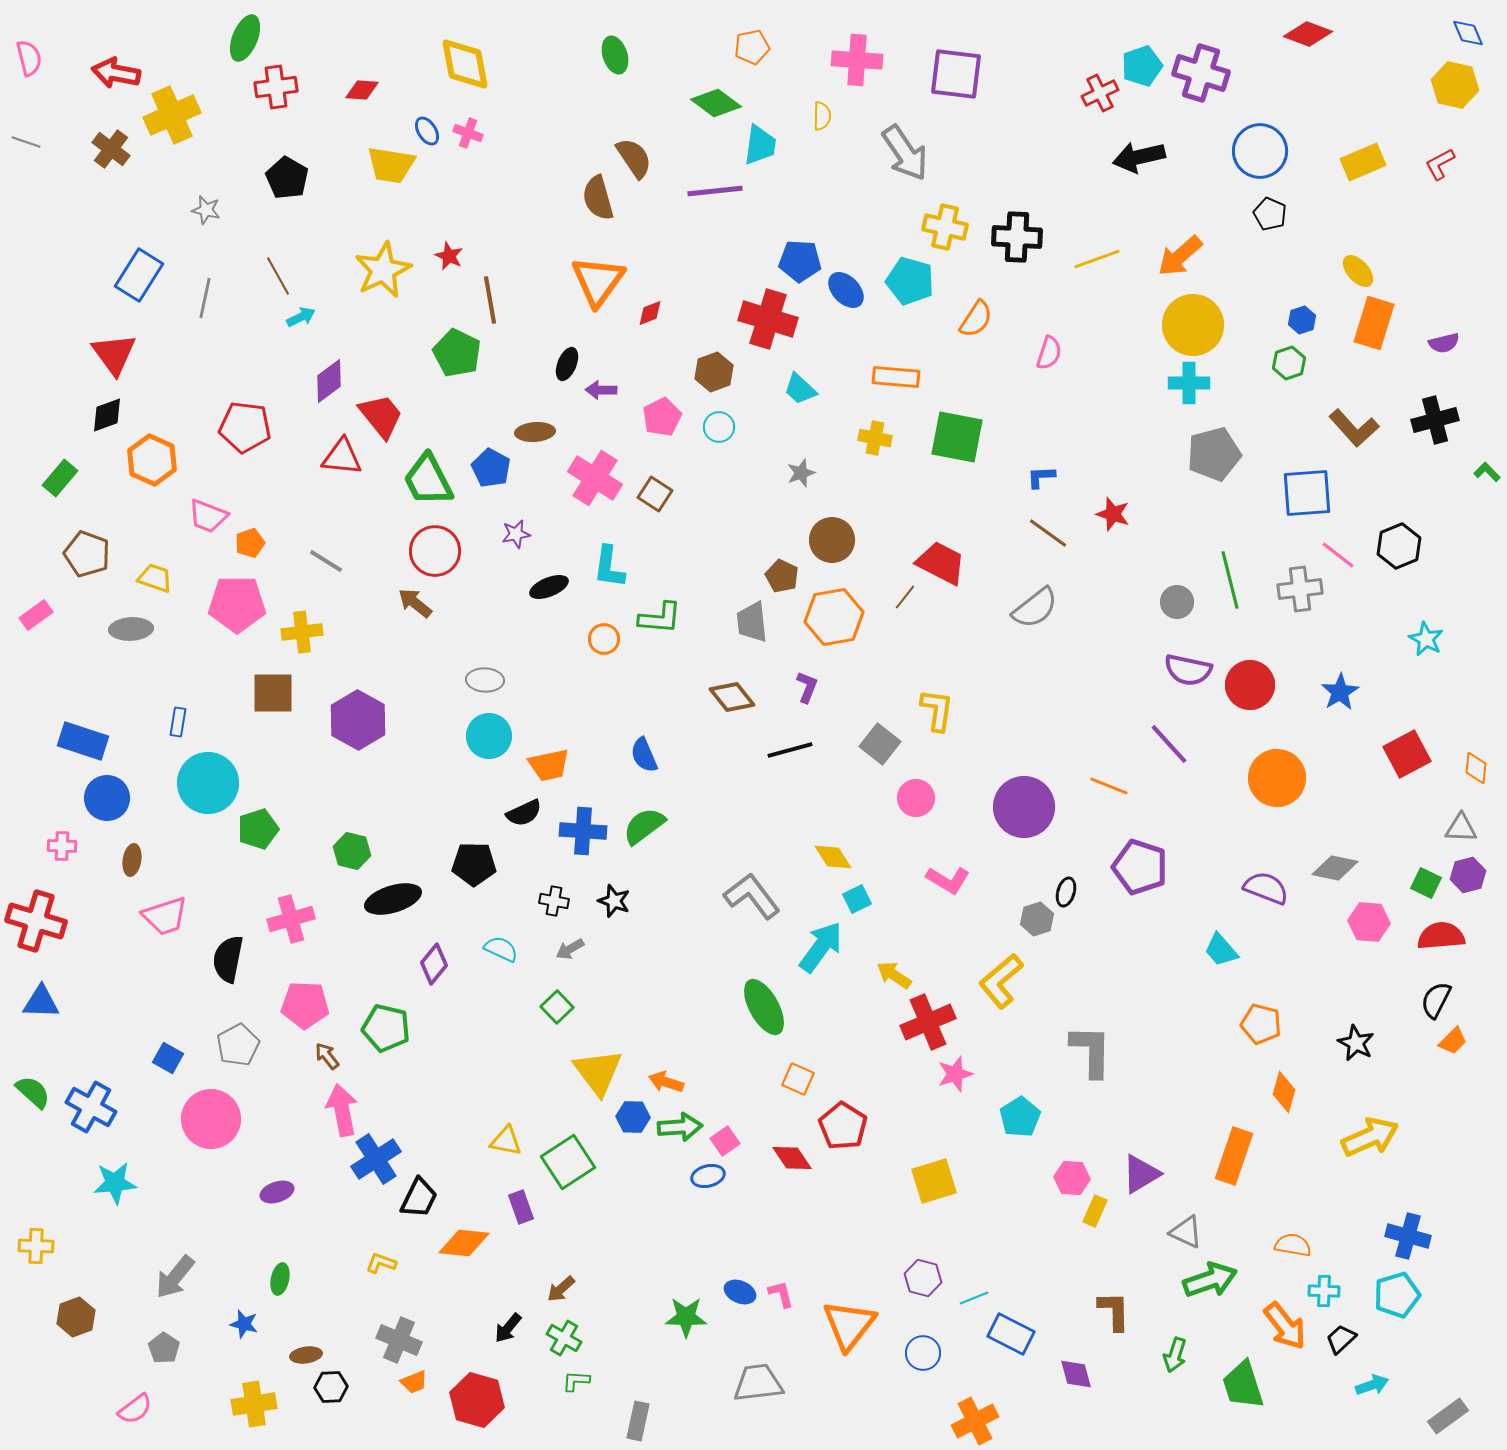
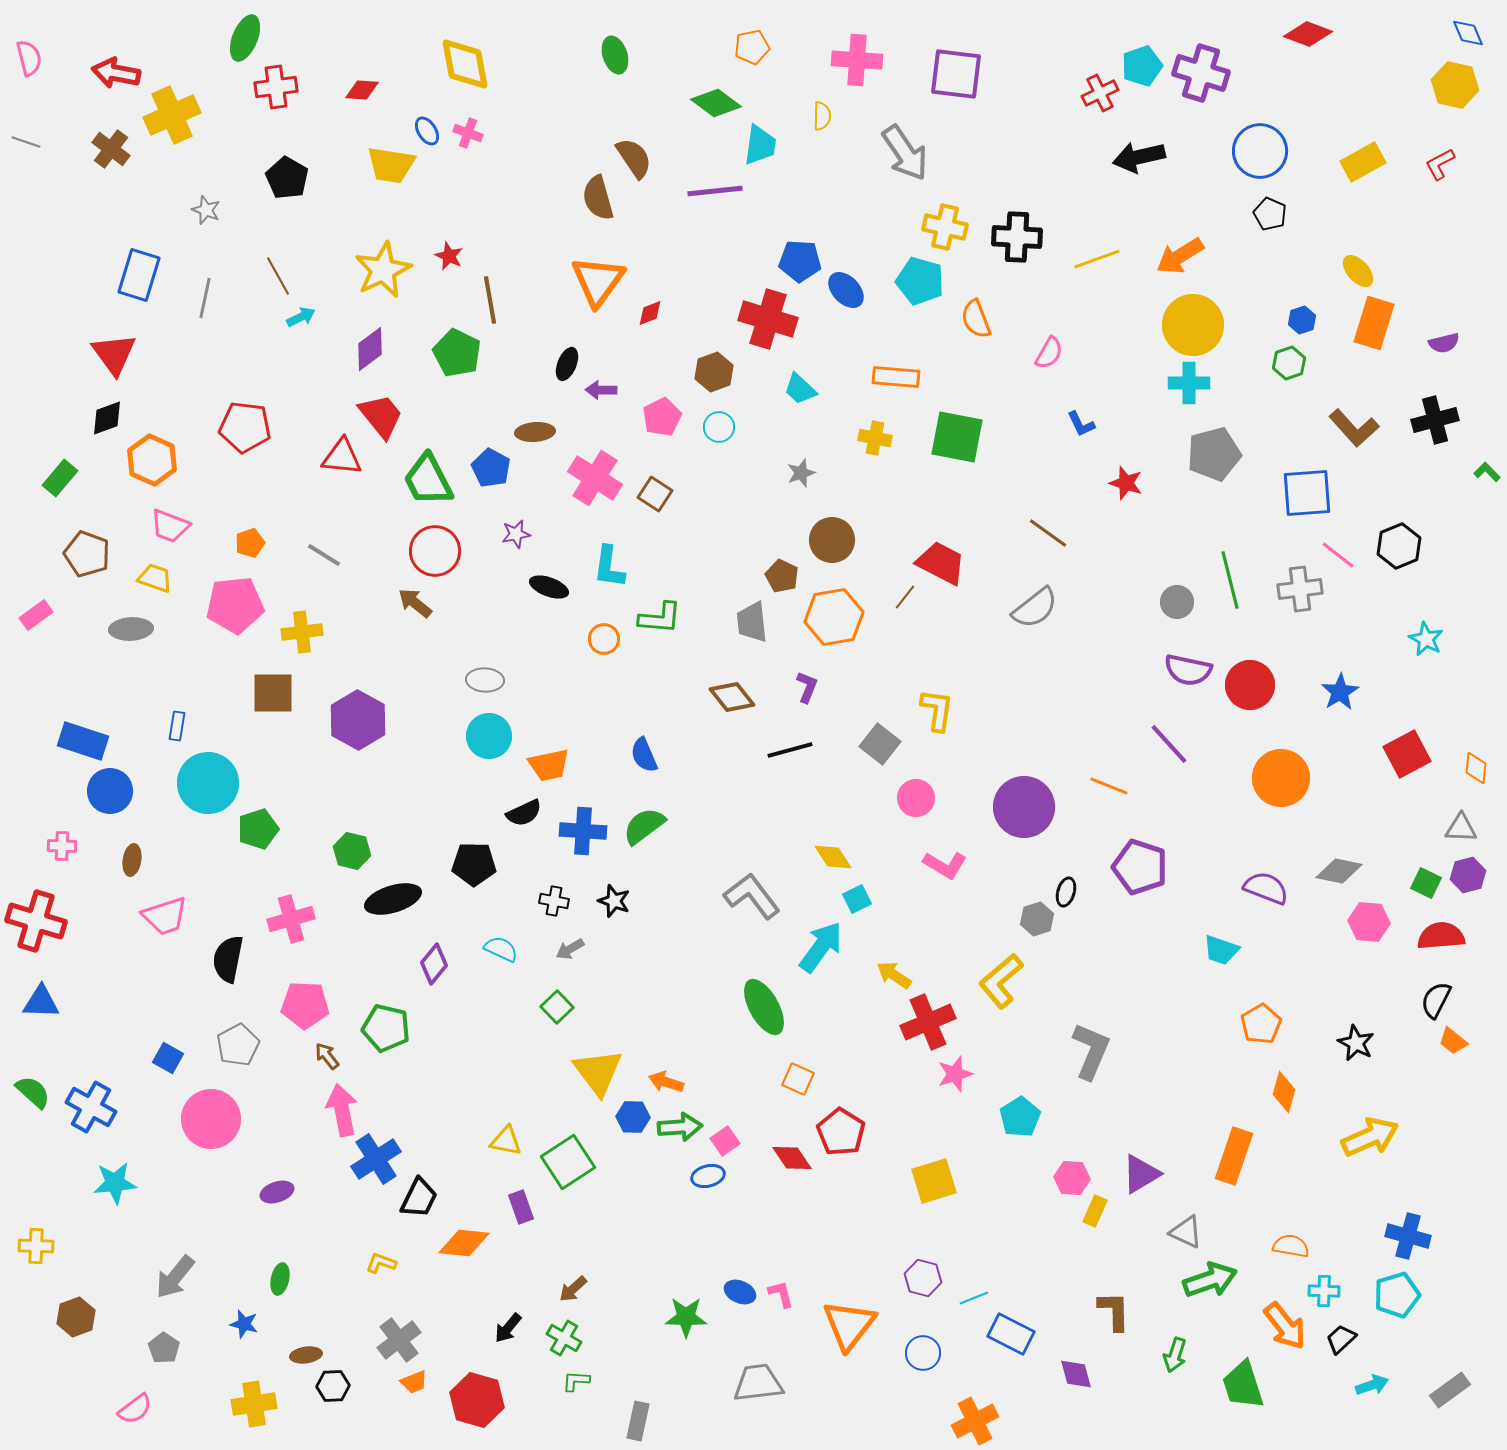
yellow rectangle at (1363, 162): rotated 6 degrees counterclockwise
gray star at (206, 210): rotated 8 degrees clockwise
orange arrow at (1180, 256): rotated 9 degrees clockwise
blue rectangle at (139, 275): rotated 15 degrees counterclockwise
cyan pentagon at (910, 281): moved 10 px right
orange semicircle at (976, 319): rotated 126 degrees clockwise
pink semicircle at (1049, 353): rotated 12 degrees clockwise
purple diamond at (329, 381): moved 41 px right, 32 px up
black diamond at (107, 415): moved 3 px down
blue L-shape at (1041, 477): moved 40 px right, 53 px up; rotated 112 degrees counterclockwise
red star at (1113, 514): moved 13 px right, 31 px up
pink trapezoid at (208, 516): moved 38 px left, 10 px down
gray line at (326, 561): moved 2 px left, 6 px up
black ellipse at (549, 587): rotated 42 degrees clockwise
pink pentagon at (237, 604): moved 2 px left, 1 px down; rotated 6 degrees counterclockwise
blue rectangle at (178, 722): moved 1 px left, 4 px down
orange circle at (1277, 778): moved 4 px right
blue circle at (107, 798): moved 3 px right, 7 px up
gray diamond at (1335, 868): moved 4 px right, 3 px down
pink L-shape at (948, 880): moved 3 px left, 15 px up
cyan trapezoid at (1221, 950): rotated 30 degrees counterclockwise
orange pentagon at (1261, 1024): rotated 27 degrees clockwise
orange trapezoid at (1453, 1041): rotated 84 degrees clockwise
gray L-shape at (1091, 1051): rotated 22 degrees clockwise
red pentagon at (843, 1126): moved 2 px left, 6 px down
orange semicircle at (1293, 1245): moved 2 px left, 1 px down
brown arrow at (561, 1289): moved 12 px right
gray cross at (399, 1340): rotated 30 degrees clockwise
black hexagon at (331, 1387): moved 2 px right, 1 px up
gray rectangle at (1448, 1416): moved 2 px right, 26 px up
